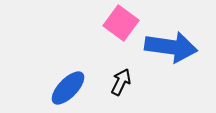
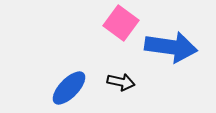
black arrow: rotated 76 degrees clockwise
blue ellipse: moved 1 px right
